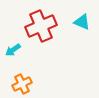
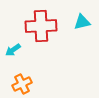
cyan triangle: rotated 36 degrees counterclockwise
red cross: rotated 20 degrees clockwise
